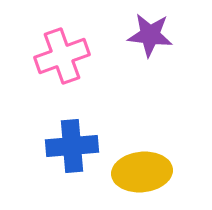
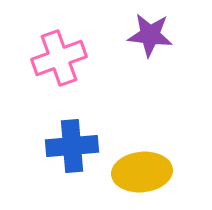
pink cross: moved 3 px left, 2 px down
